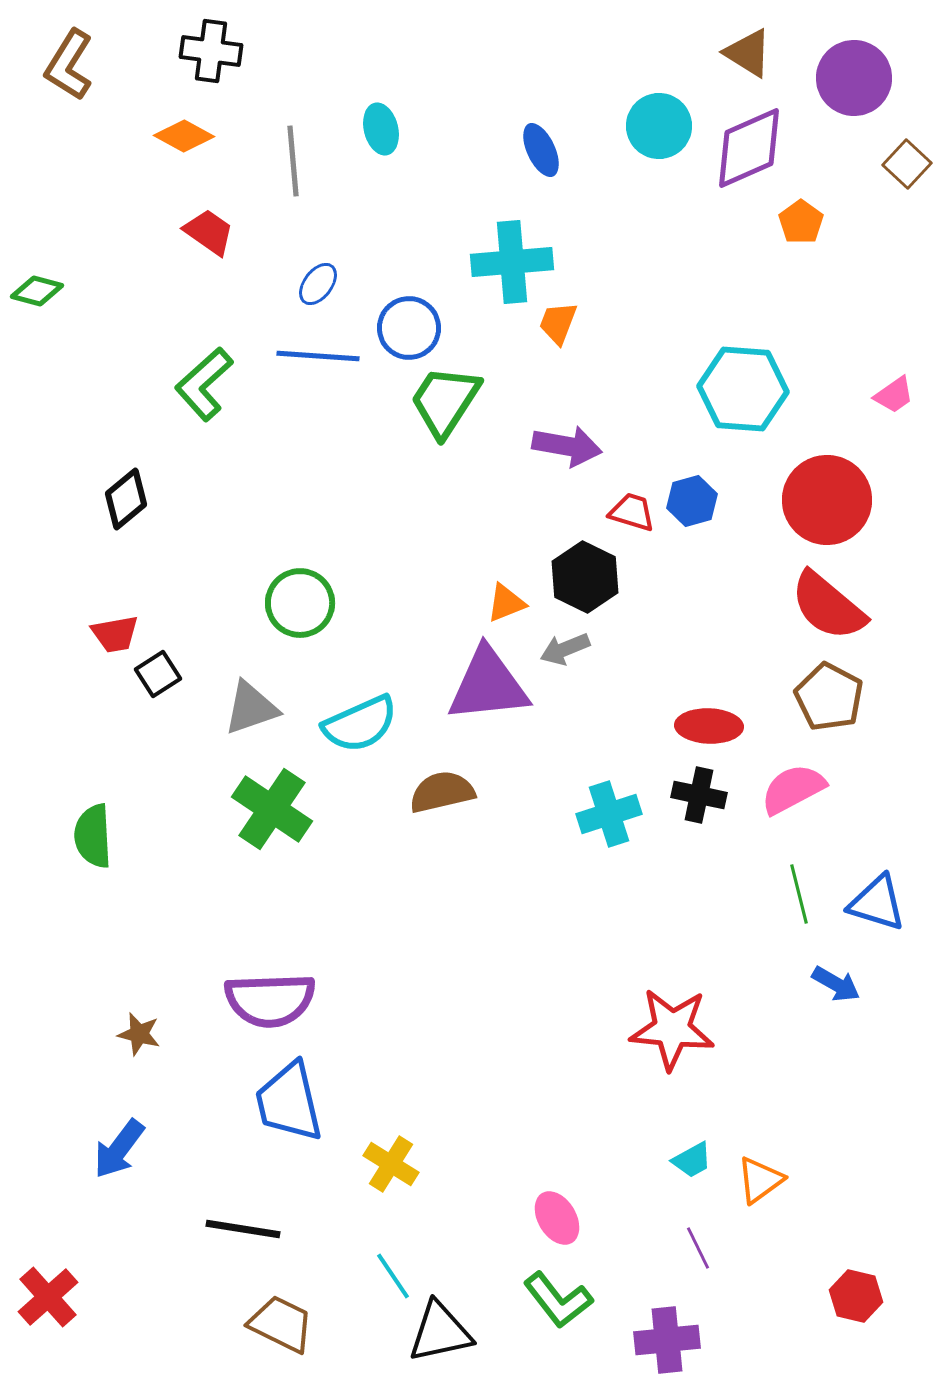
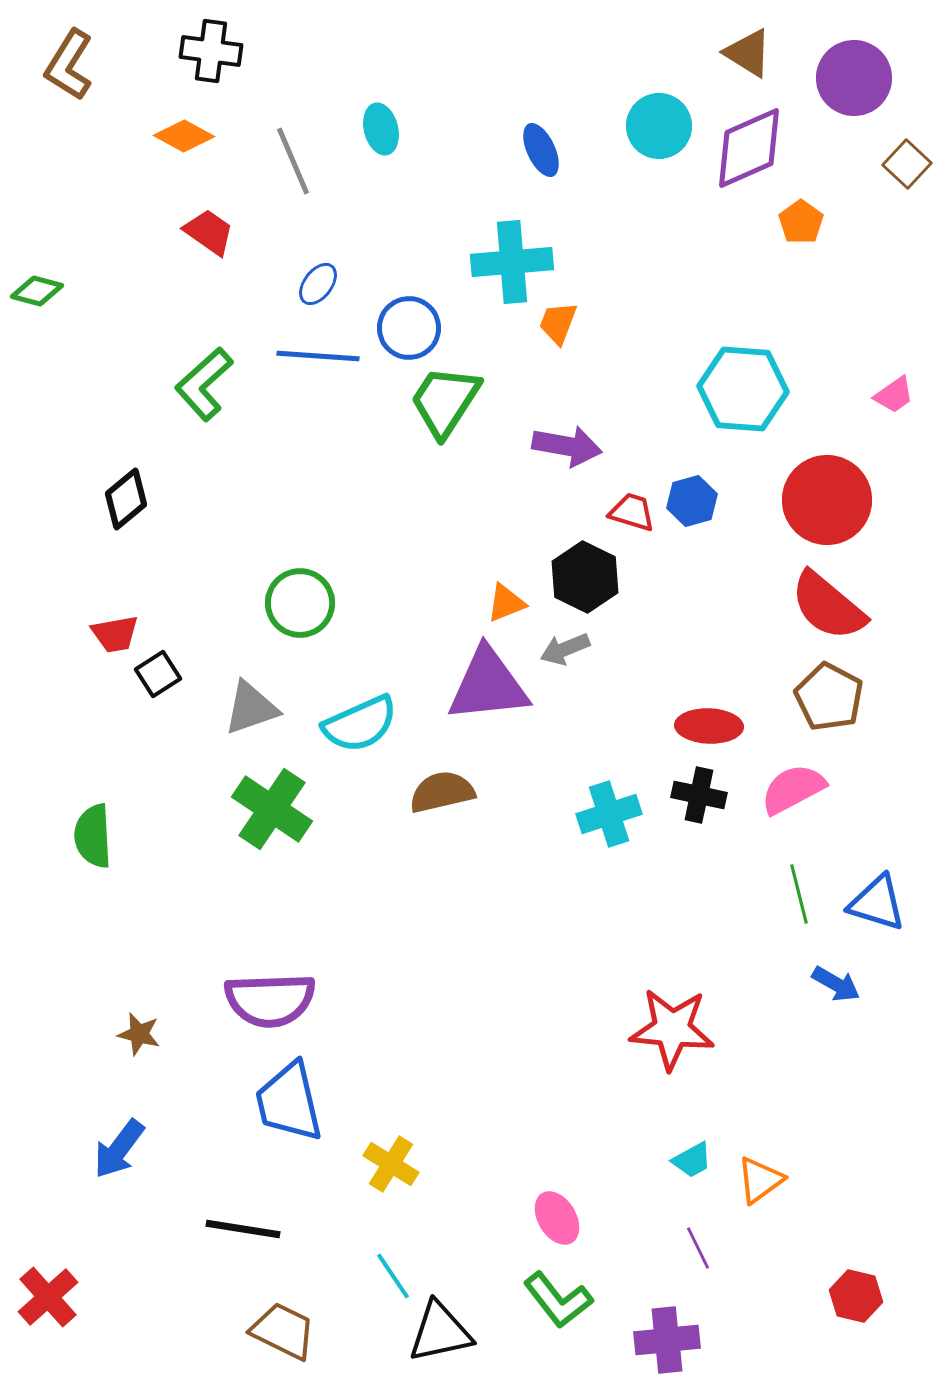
gray line at (293, 161): rotated 18 degrees counterclockwise
brown trapezoid at (281, 1324): moved 2 px right, 7 px down
